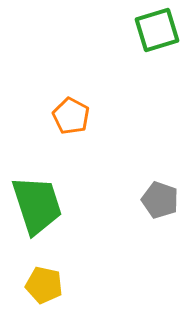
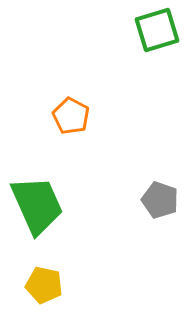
green trapezoid: rotated 6 degrees counterclockwise
